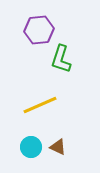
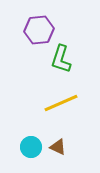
yellow line: moved 21 px right, 2 px up
